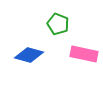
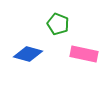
blue diamond: moved 1 px left, 1 px up
